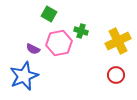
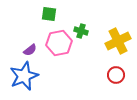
green square: rotated 21 degrees counterclockwise
purple semicircle: moved 3 px left, 1 px down; rotated 64 degrees counterclockwise
